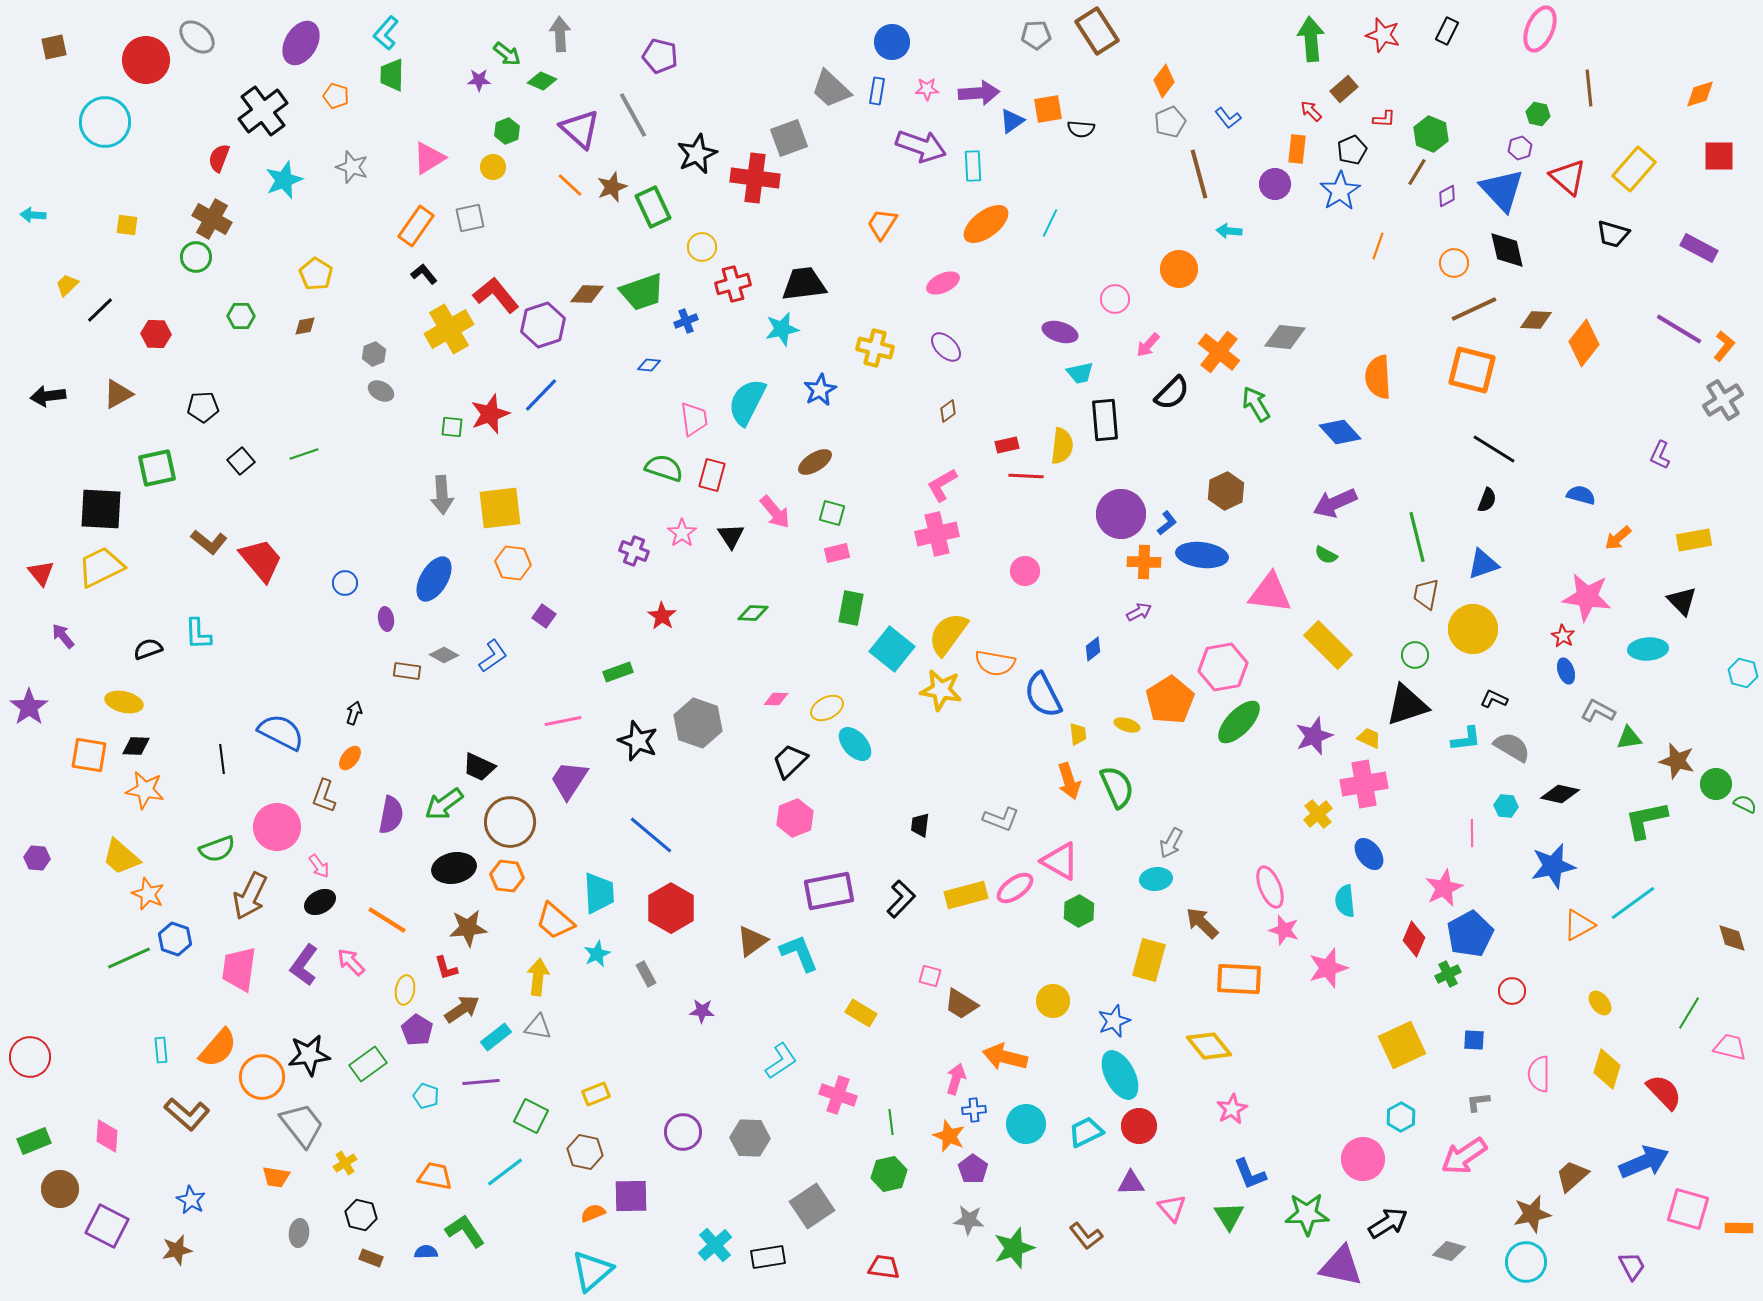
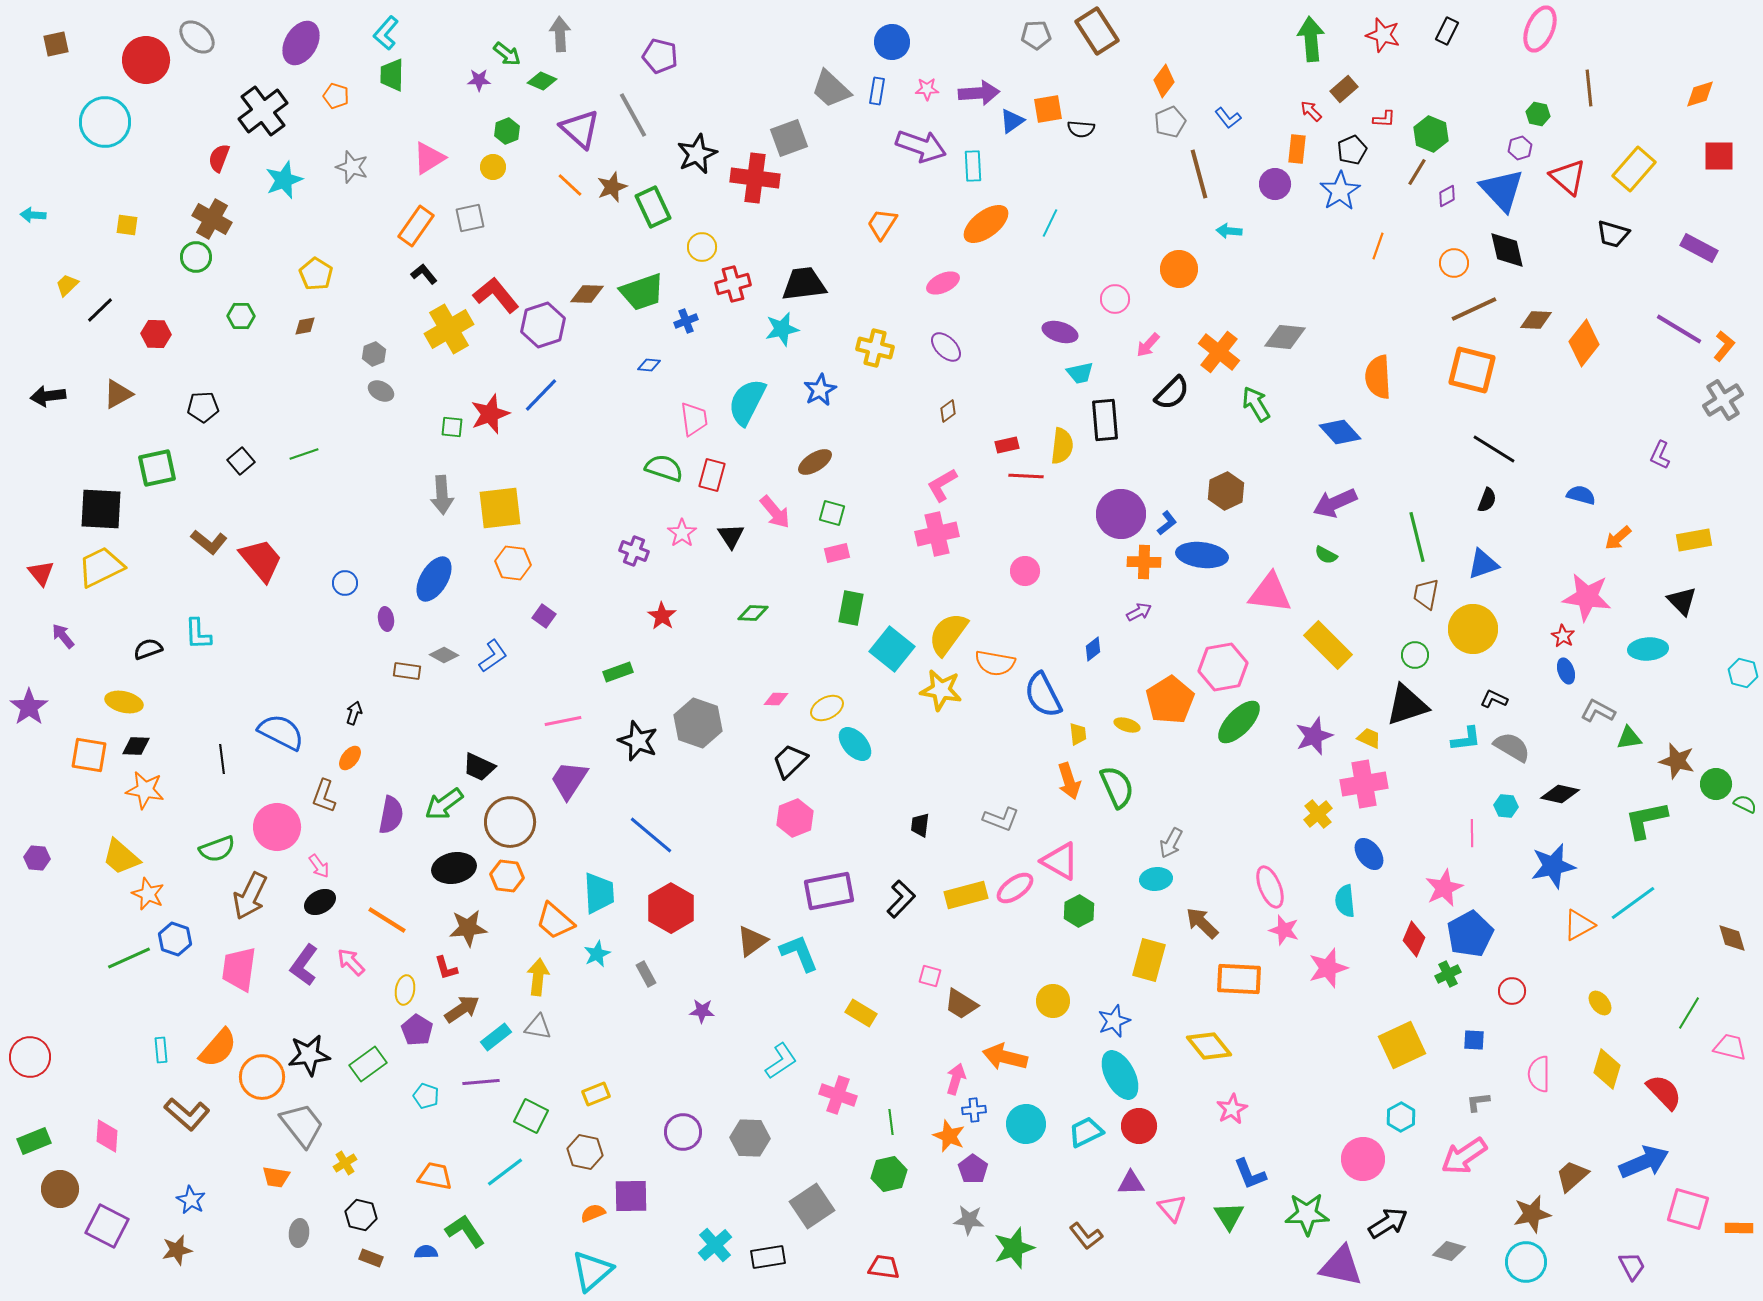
brown square at (54, 47): moved 2 px right, 3 px up
